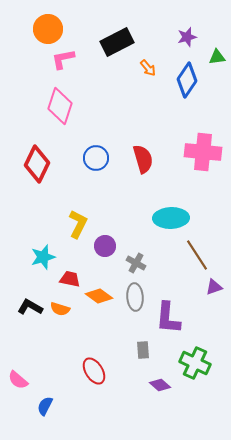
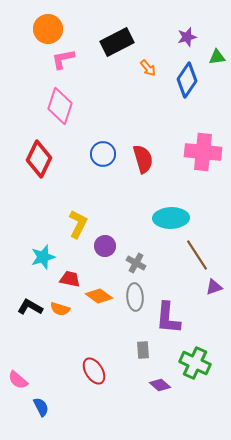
blue circle: moved 7 px right, 4 px up
red diamond: moved 2 px right, 5 px up
blue semicircle: moved 4 px left, 1 px down; rotated 126 degrees clockwise
